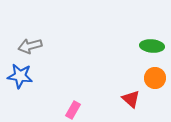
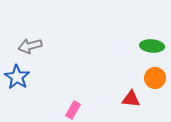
blue star: moved 3 px left, 1 px down; rotated 25 degrees clockwise
red triangle: rotated 36 degrees counterclockwise
